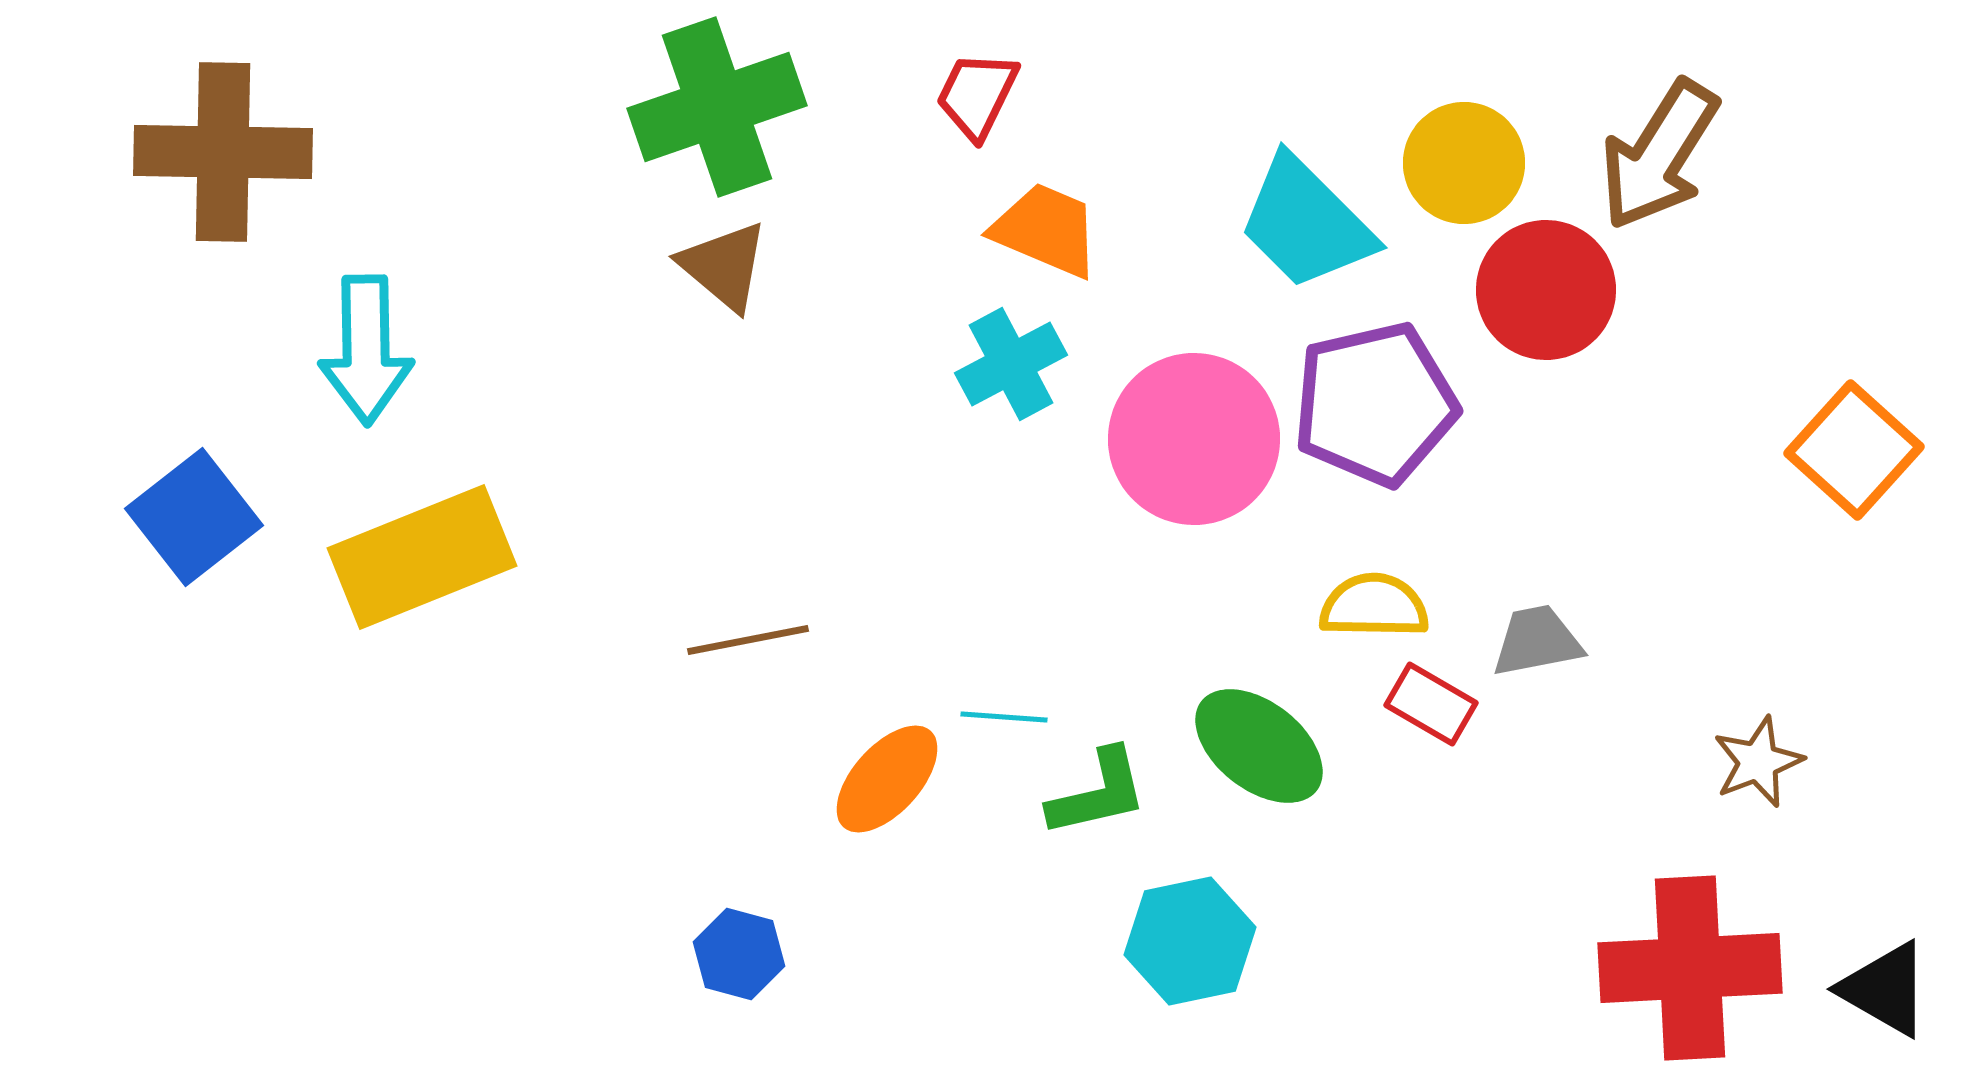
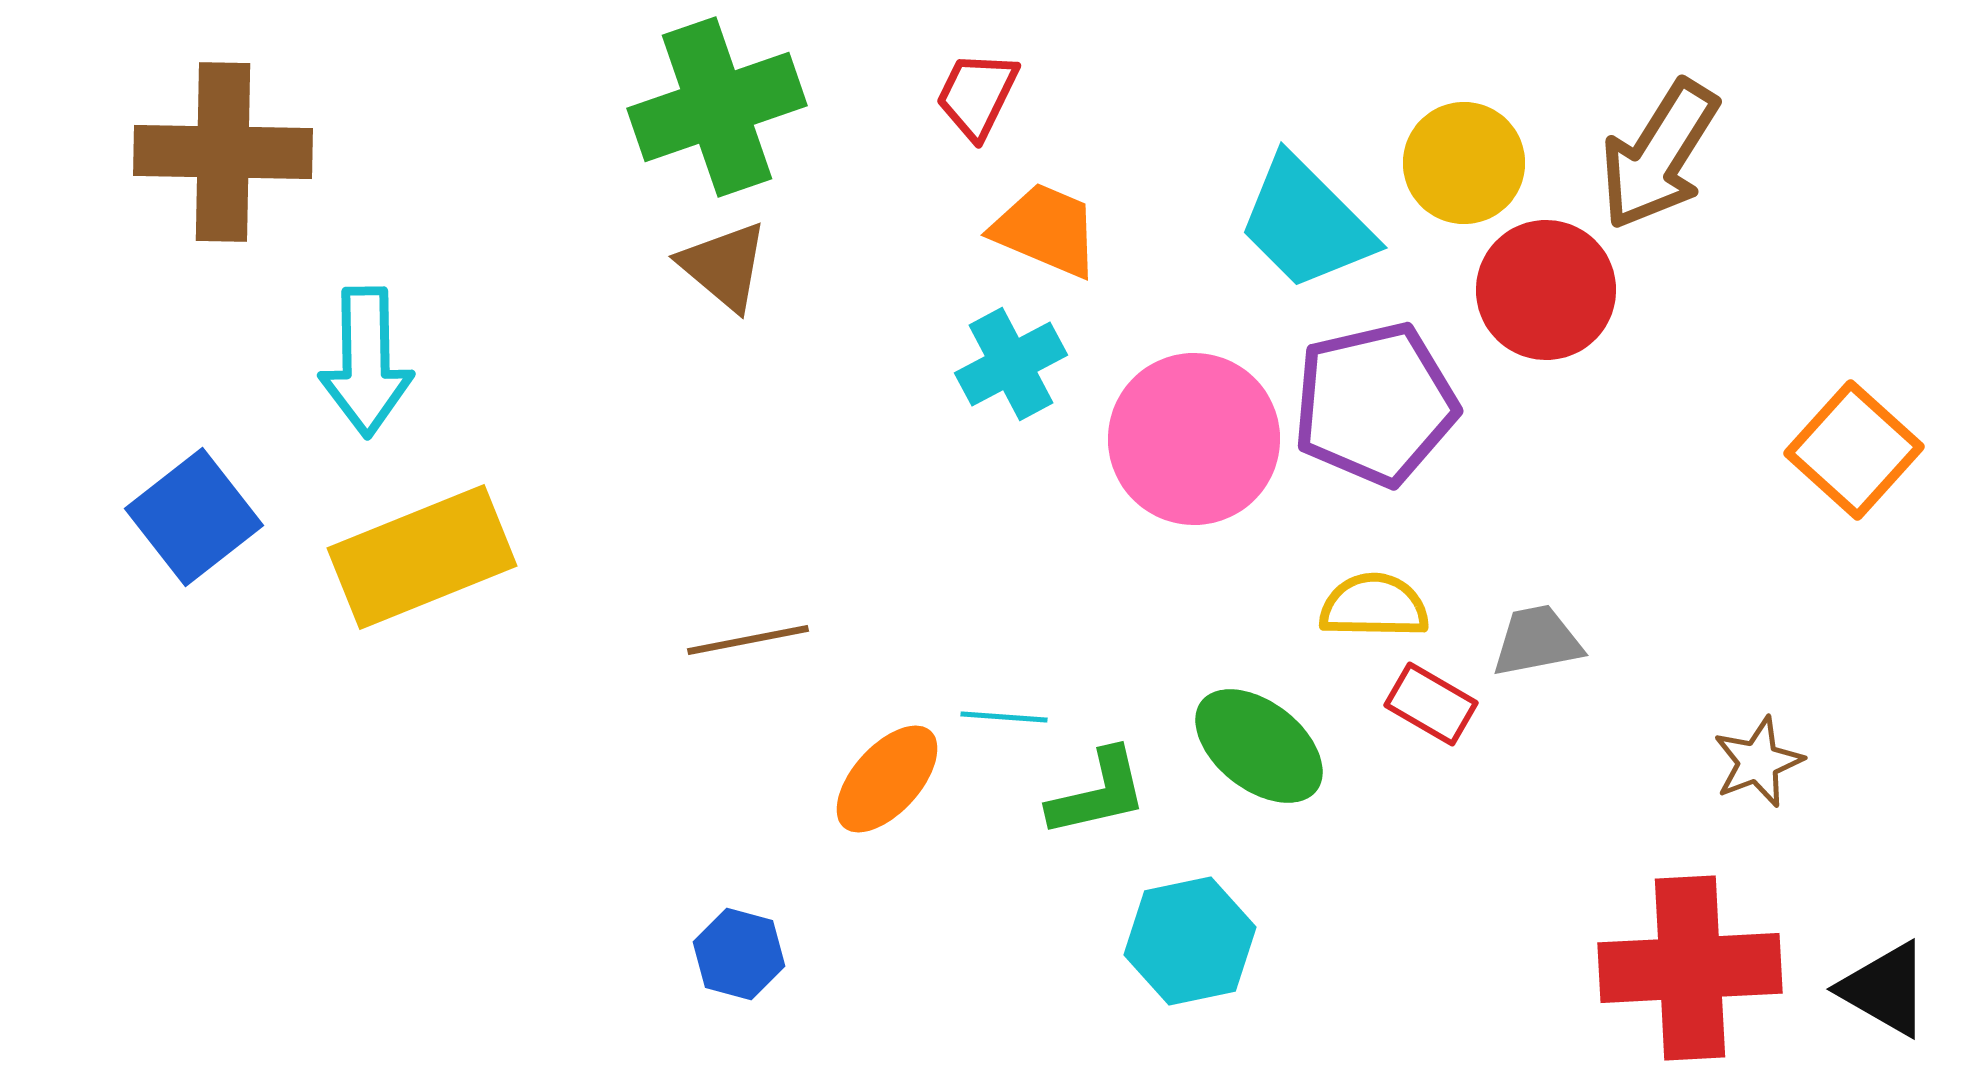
cyan arrow: moved 12 px down
